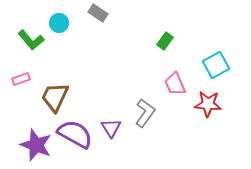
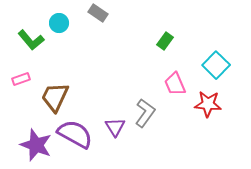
cyan square: rotated 16 degrees counterclockwise
purple triangle: moved 4 px right, 1 px up
